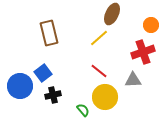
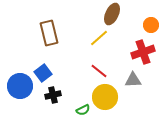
green semicircle: rotated 104 degrees clockwise
